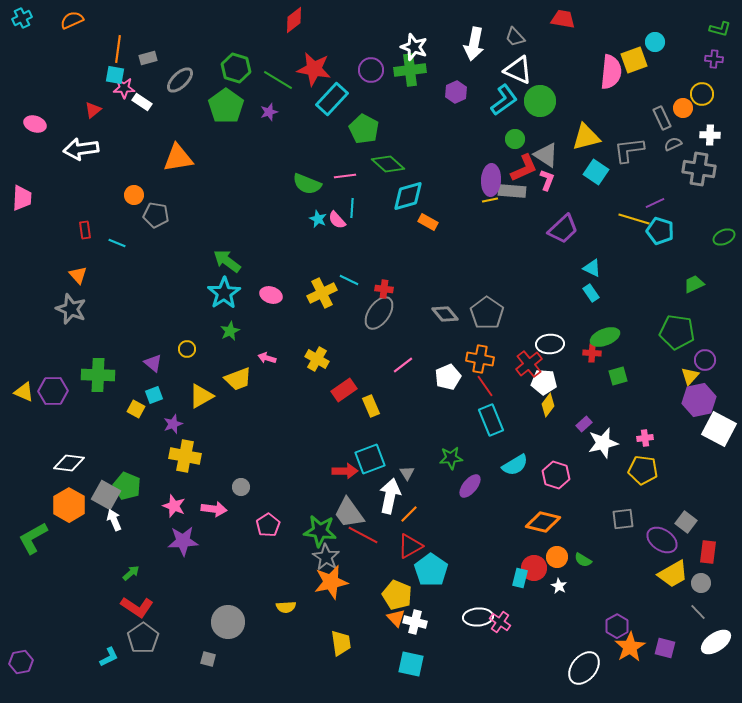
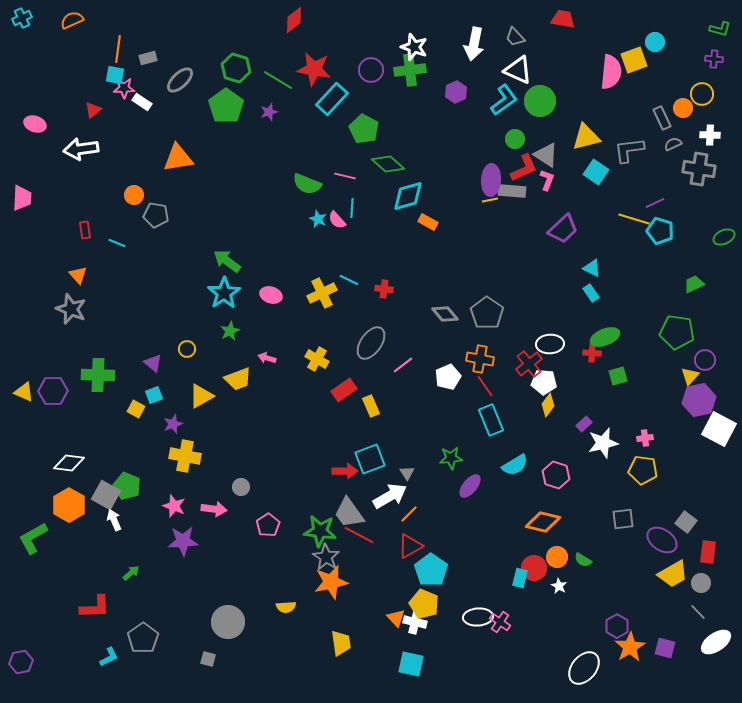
pink line at (345, 176): rotated 20 degrees clockwise
gray ellipse at (379, 313): moved 8 px left, 30 px down
white arrow at (390, 496): rotated 48 degrees clockwise
red line at (363, 535): moved 4 px left
yellow pentagon at (397, 595): moved 27 px right, 9 px down
red L-shape at (137, 607): moved 42 px left; rotated 36 degrees counterclockwise
